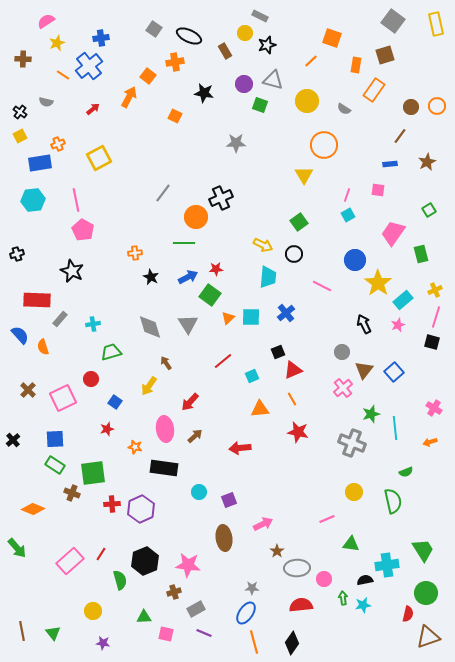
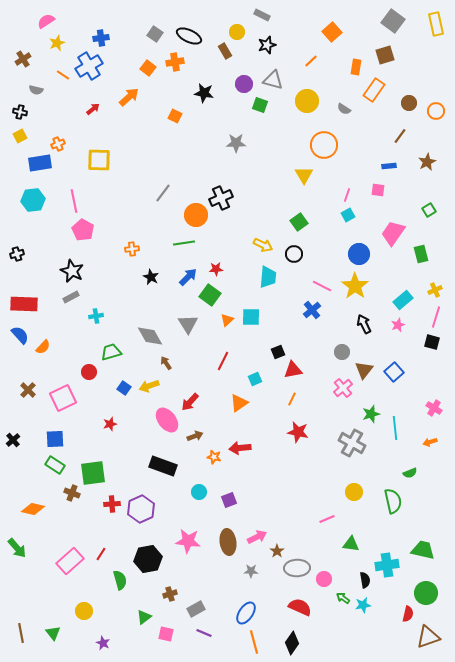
gray rectangle at (260, 16): moved 2 px right, 1 px up
gray square at (154, 29): moved 1 px right, 5 px down
yellow circle at (245, 33): moved 8 px left, 1 px up
orange square at (332, 38): moved 6 px up; rotated 30 degrees clockwise
brown cross at (23, 59): rotated 35 degrees counterclockwise
orange rectangle at (356, 65): moved 2 px down
blue cross at (89, 66): rotated 8 degrees clockwise
orange square at (148, 76): moved 8 px up
orange arrow at (129, 97): rotated 20 degrees clockwise
gray semicircle at (46, 102): moved 10 px left, 12 px up
orange circle at (437, 106): moved 1 px left, 5 px down
brown circle at (411, 107): moved 2 px left, 4 px up
black cross at (20, 112): rotated 24 degrees counterclockwise
yellow square at (99, 158): moved 2 px down; rotated 30 degrees clockwise
blue rectangle at (390, 164): moved 1 px left, 2 px down
pink line at (76, 200): moved 2 px left, 1 px down
orange circle at (196, 217): moved 2 px up
green line at (184, 243): rotated 10 degrees counterclockwise
orange cross at (135, 253): moved 3 px left, 4 px up
blue circle at (355, 260): moved 4 px right, 6 px up
blue arrow at (188, 277): rotated 18 degrees counterclockwise
yellow star at (378, 283): moved 23 px left, 3 px down
red rectangle at (37, 300): moved 13 px left, 4 px down
blue cross at (286, 313): moved 26 px right, 3 px up
orange triangle at (228, 318): moved 1 px left, 2 px down
gray rectangle at (60, 319): moved 11 px right, 22 px up; rotated 21 degrees clockwise
cyan cross at (93, 324): moved 3 px right, 8 px up
gray diamond at (150, 327): moved 9 px down; rotated 12 degrees counterclockwise
orange semicircle at (43, 347): rotated 119 degrees counterclockwise
red line at (223, 361): rotated 24 degrees counterclockwise
red triangle at (293, 370): rotated 12 degrees clockwise
cyan square at (252, 376): moved 3 px right, 3 px down
red circle at (91, 379): moved 2 px left, 7 px up
yellow arrow at (149, 386): rotated 36 degrees clockwise
orange line at (292, 399): rotated 56 degrees clockwise
blue square at (115, 402): moved 9 px right, 14 px up
orange triangle at (260, 409): moved 21 px left, 6 px up; rotated 30 degrees counterclockwise
red star at (107, 429): moved 3 px right, 5 px up
pink ellipse at (165, 429): moved 2 px right, 9 px up; rotated 30 degrees counterclockwise
brown arrow at (195, 436): rotated 21 degrees clockwise
gray cross at (352, 443): rotated 8 degrees clockwise
orange star at (135, 447): moved 79 px right, 10 px down
black rectangle at (164, 468): moved 1 px left, 2 px up; rotated 12 degrees clockwise
green semicircle at (406, 472): moved 4 px right, 1 px down
orange diamond at (33, 509): rotated 10 degrees counterclockwise
pink arrow at (263, 524): moved 6 px left, 13 px down
brown ellipse at (224, 538): moved 4 px right, 4 px down
green trapezoid at (423, 550): rotated 45 degrees counterclockwise
black hexagon at (145, 561): moved 3 px right, 2 px up; rotated 12 degrees clockwise
pink star at (188, 565): moved 24 px up
black semicircle at (365, 580): rotated 91 degrees clockwise
gray star at (252, 588): moved 1 px left, 17 px up
brown cross at (174, 592): moved 4 px left, 2 px down
green arrow at (343, 598): rotated 48 degrees counterclockwise
red semicircle at (301, 605): moved 1 px left, 2 px down; rotated 30 degrees clockwise
yellow circle at (93, 611): moved 9 px left
green triangle at (144, 617): rotated 35 degrees counterclockwise
brown line at (22, 631): moved 1 px left, 2 px down
purple star at (103, 643): rotated 16 degrees clockwise
